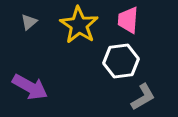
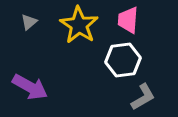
white hexagon: moved 2 px right, 1 px up
